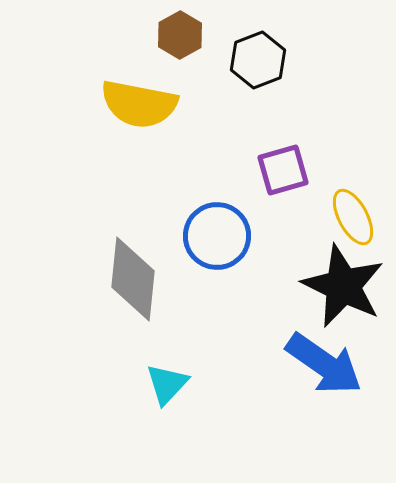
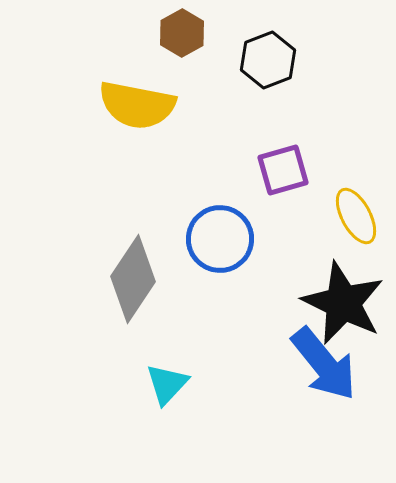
brown hexagon: moved 2 px right, 2 px up
black hexagon: moved 10 px right
yellow semicircle: moved 2 px left, 1 px down
yellow ellipse: moved 3 px right, 1 px up
blue circle: moved 3 px right, 3 px down
gray diamond: rotated 28 degrees clockwise
black star: moved 17 px down
blue arrow: rotated 16 degrees clockwise
